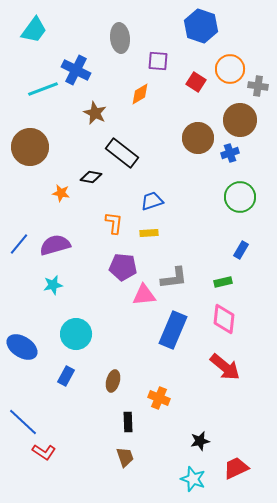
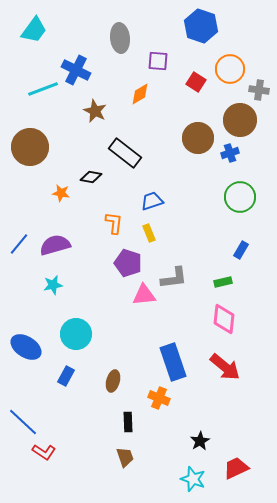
gray cross at (258, 86): moved 1 px right, 4 px down
brown star at (95, 113): moved 2 px up
black rectangle at (122, 153): moved 3 px right
yellow rectangle at (149, 233): rotated 72 degrees clockwise
purple pentagon at (123, 267): moved 5 px right, 4 px up; rotated 12 degrees clockwise
blue rectangle at (173, 330): moved 32 px down; rotated 42 degrees counterclockwise
blue ellipse at (22, 347): moved 4 px right
black star at (200, 441): rotated 18 degrees counterclockwise
